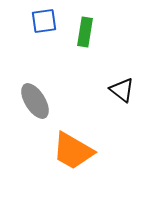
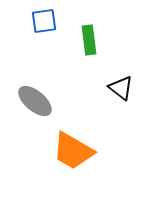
green rectangle: moved 4 px right, 8 px down; rotated 16 degrees counterclockwise
black triangle: moved 1 px left, 2 px up
gray ellipse: rotated 18 degrees counterclockwise
